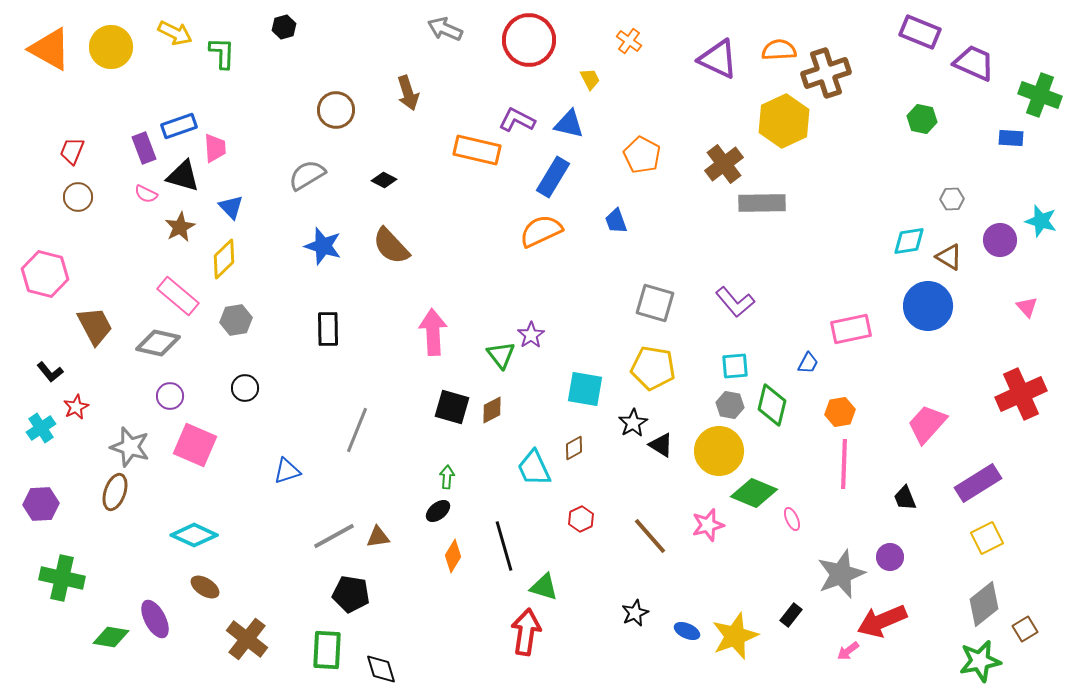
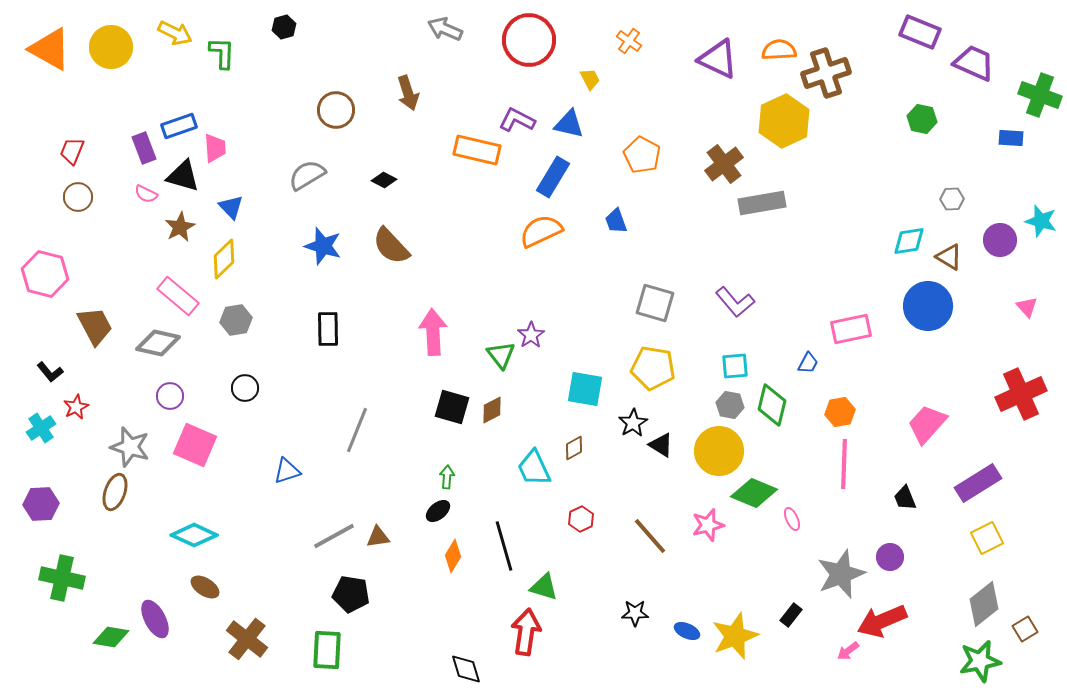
gray rectangle at (762, 203): rotated 9 degrees counterclockwise
black star at (635, 613): rotated 24 degrees clockwise
black diamond at (381, 669): moved 85 px right
